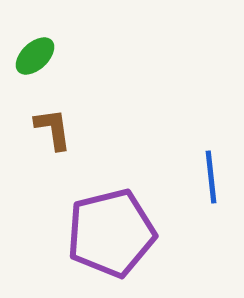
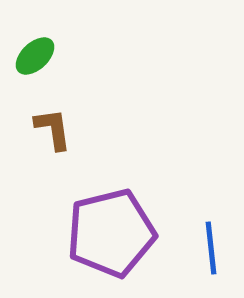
blue line: moved 71 px down
